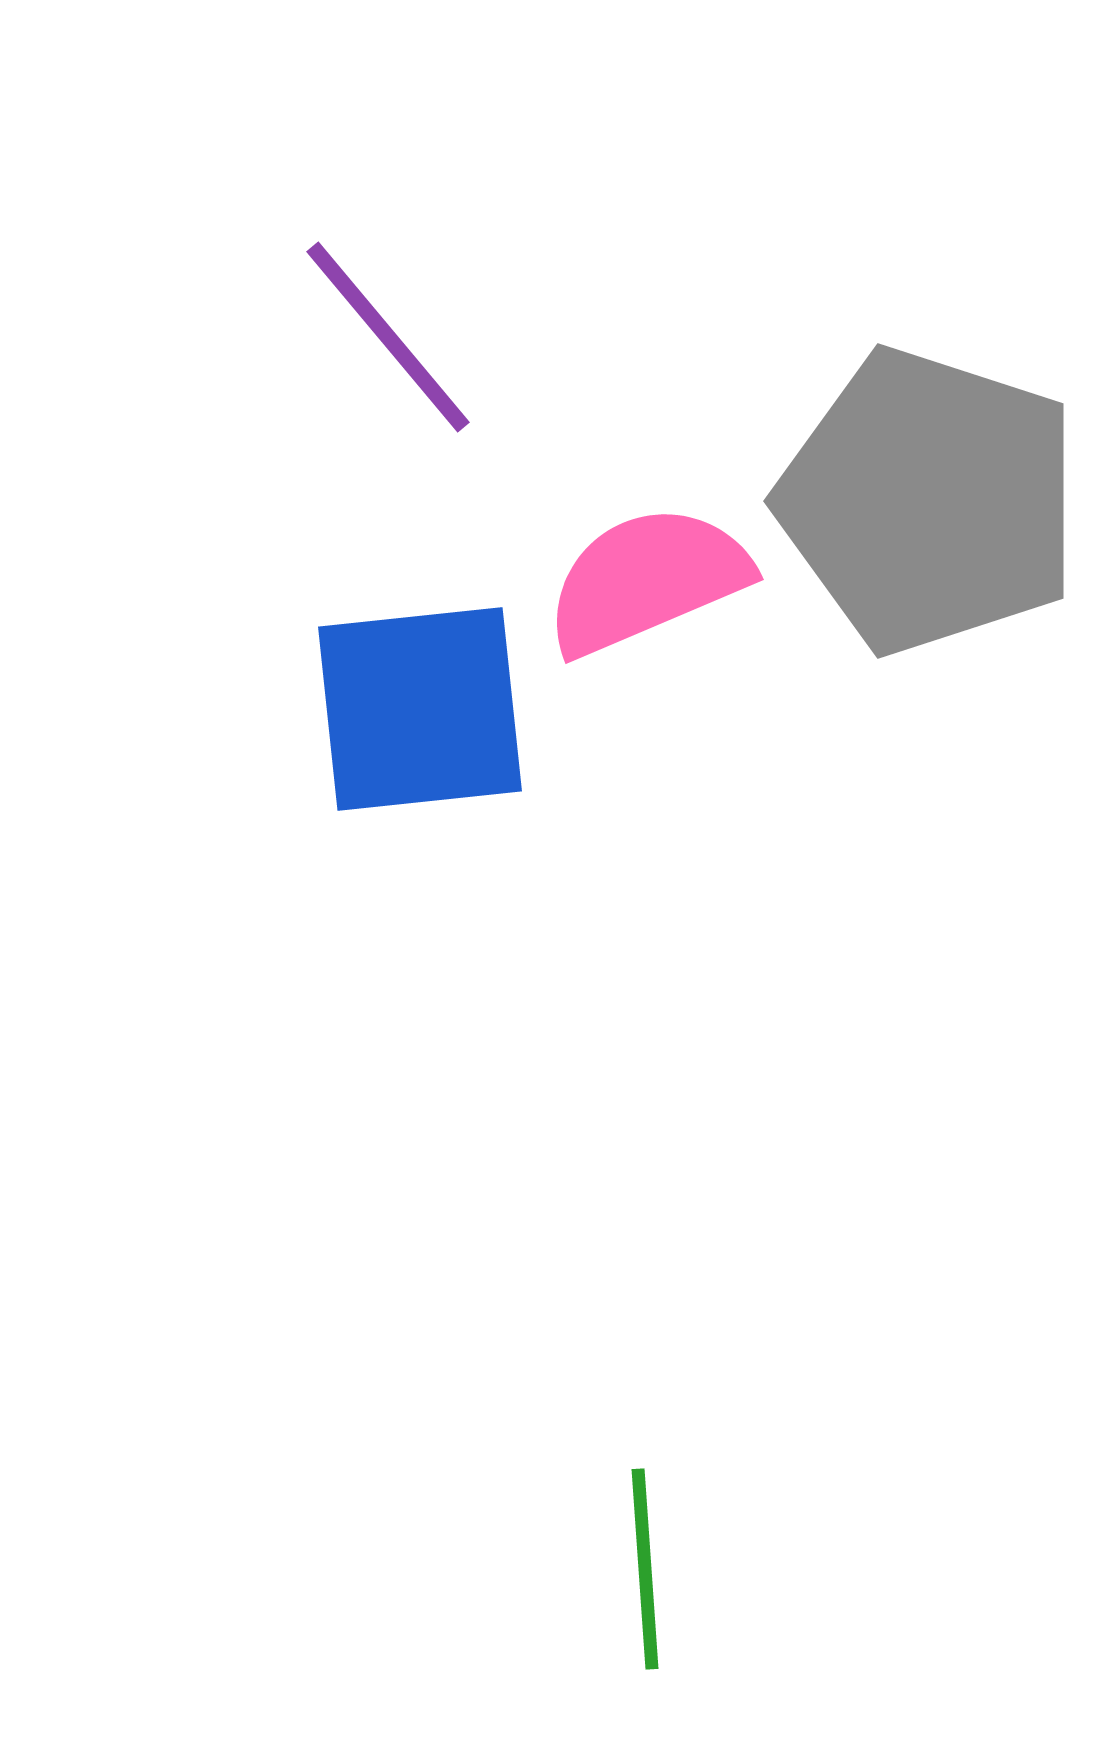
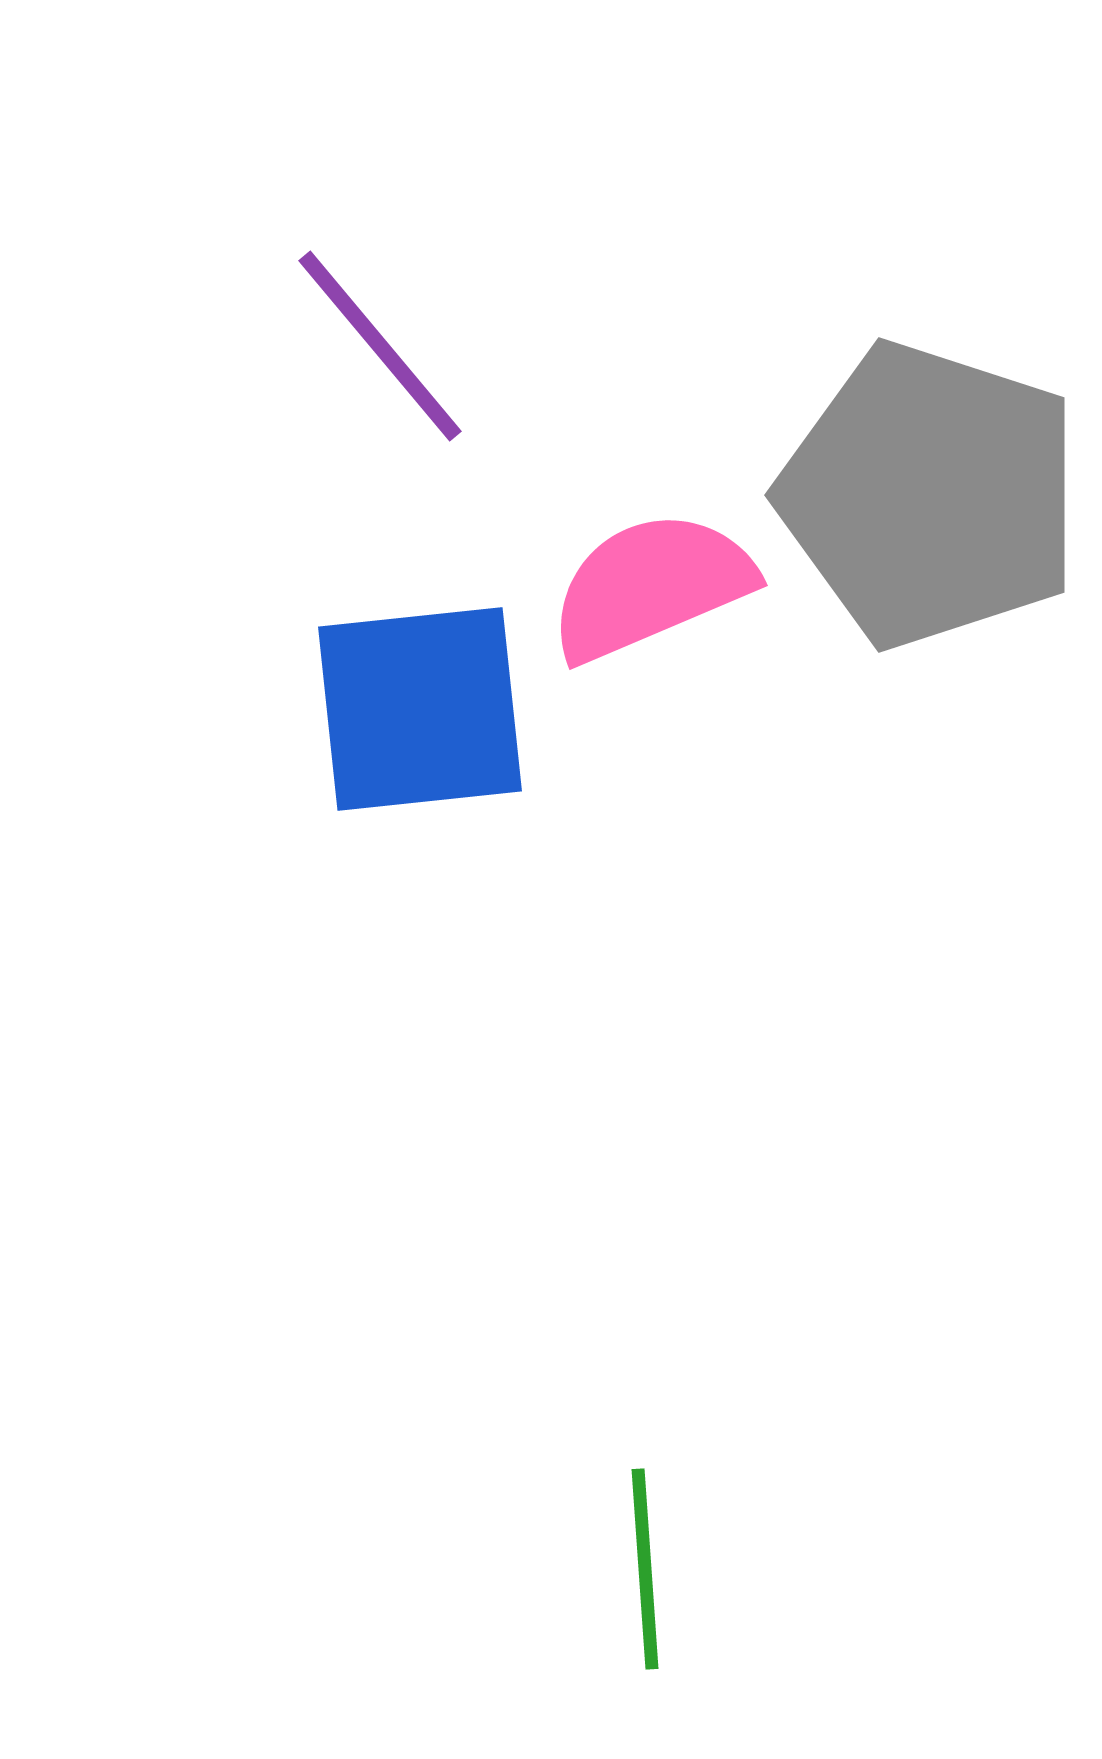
purple line: moved 8 px left, 9 px down
gray pentagon: moved 1 px right, 6 px up
pink semicircle: moved 4 px right, 6 px down
